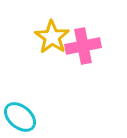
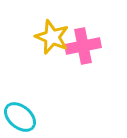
yellow star: rotated 12 degrees counterclockwise
